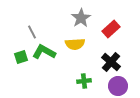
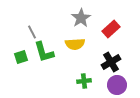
green L-shape: rotated 135 degrees counterclockwise
black cross: rotated 18 degrees clockwise
purple circle: moved 1 px left, 1 px up
